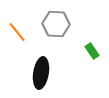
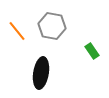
gray hexagon: moved 4 px left, 2 px down; rotated 8 degrees clockwise
orange line: moved 1 px up
